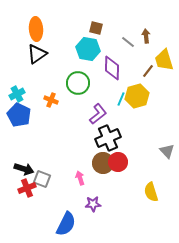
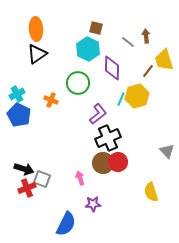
cyan hexagon: rotated 15 degrees clockwise
